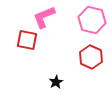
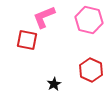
pink hexagon: moved 3 px left
red hexagon: moved 13 px down
black star: moved 2 px left, 2 px down
